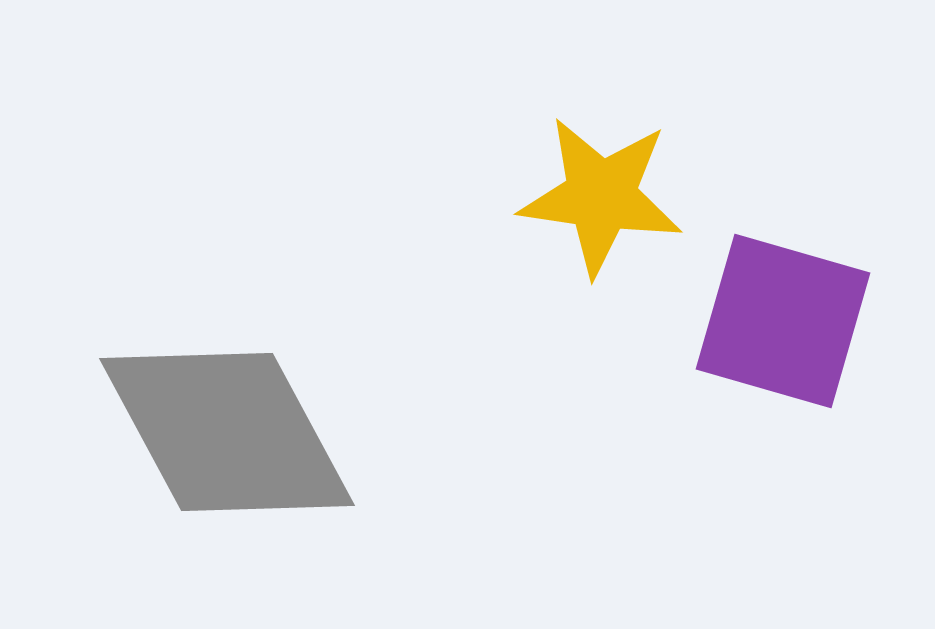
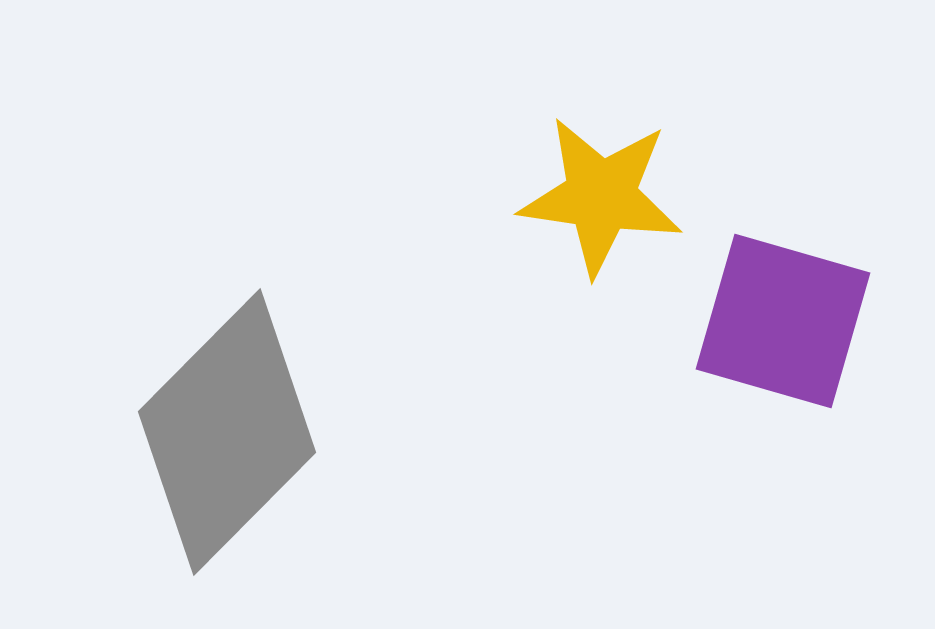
gray diamond: rotated 73 degrees clockwise
